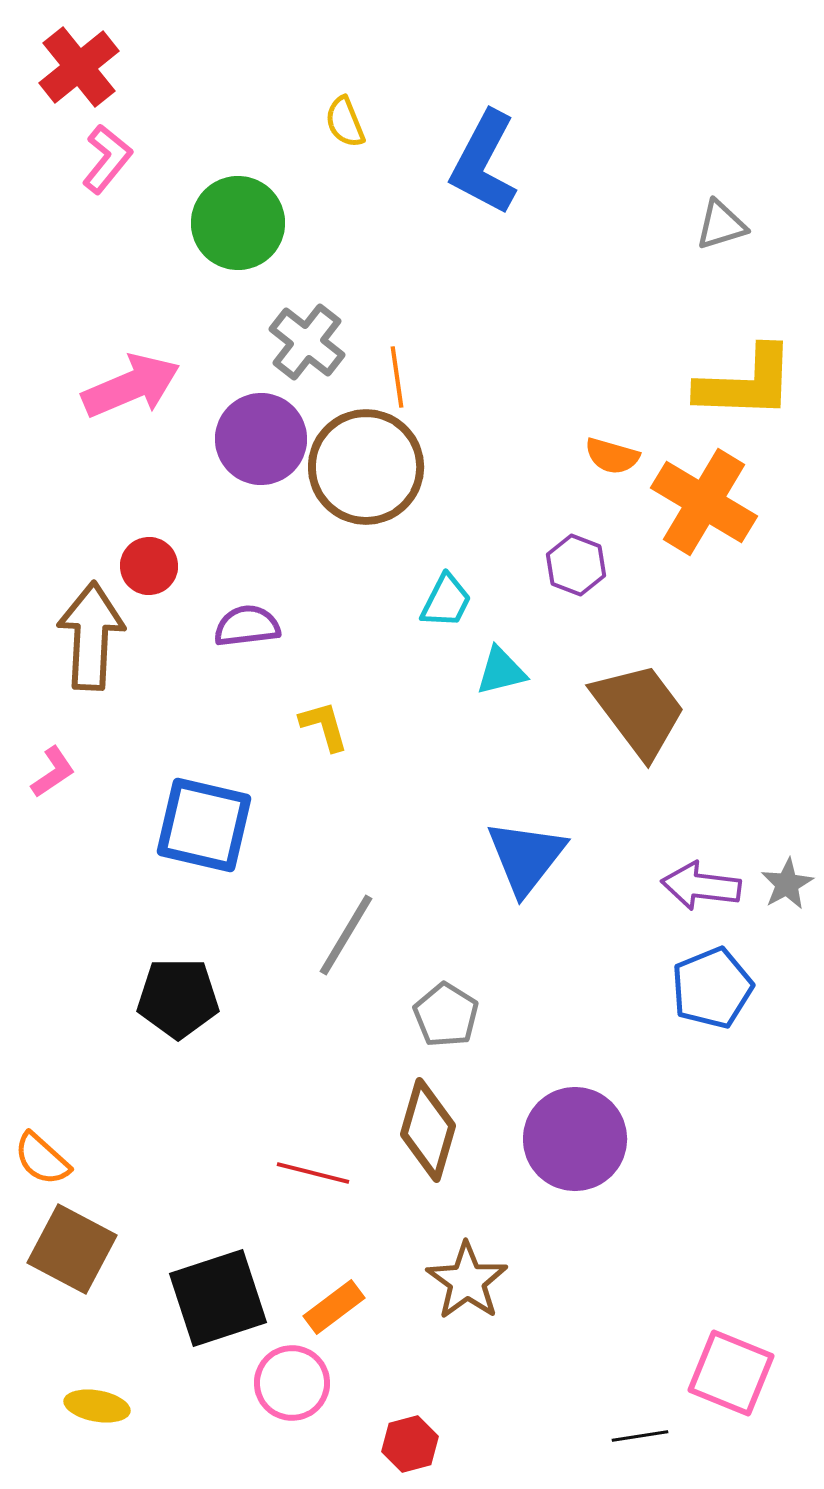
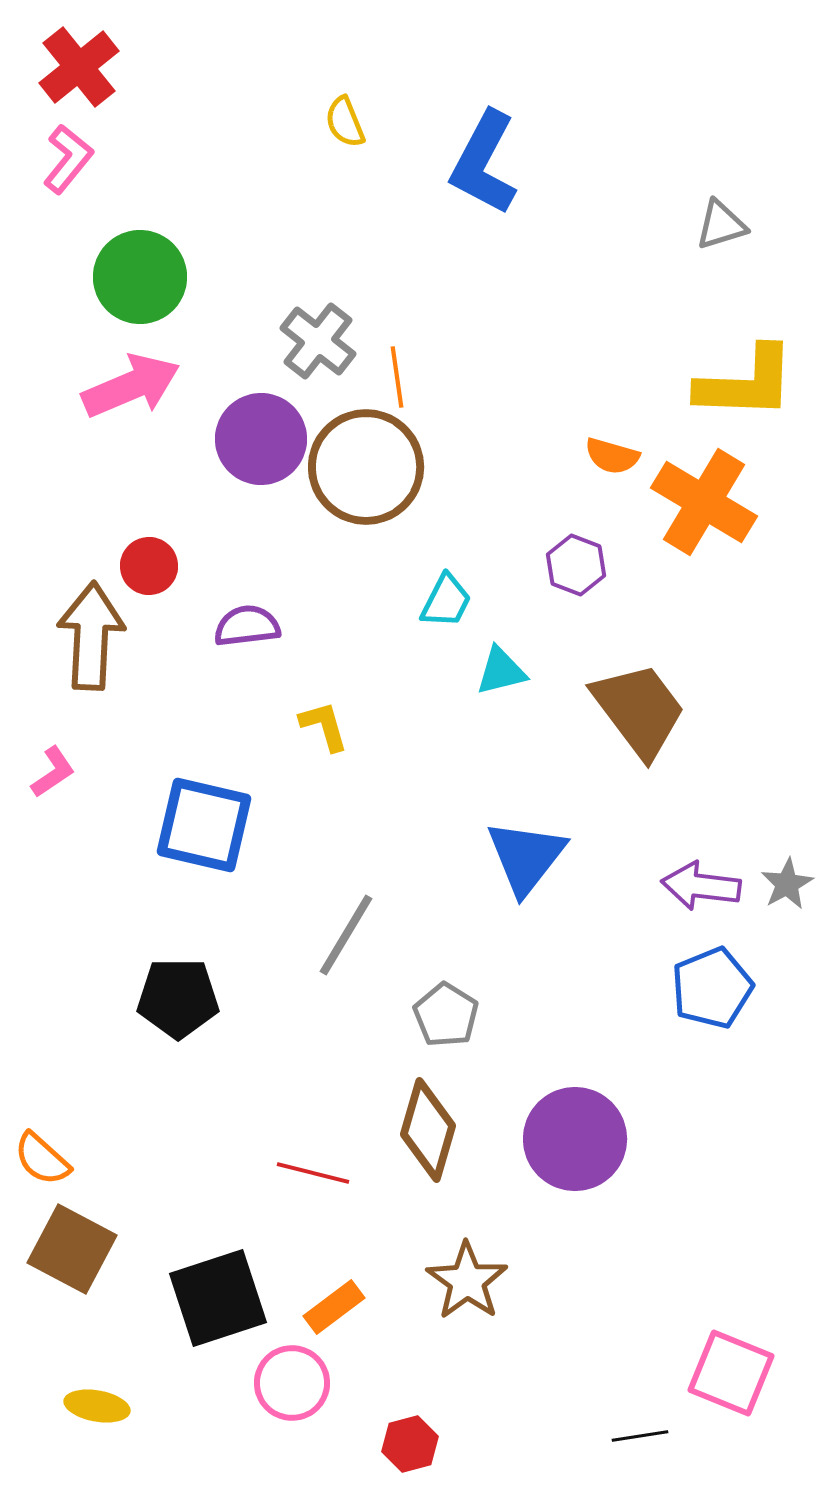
pink L-shape at (107, 159): moved 39 px left
green circle at (238, 223): moved 98 px left, 54 px down
gray cross at (307, 342): moved 11 px right, 1 px up
